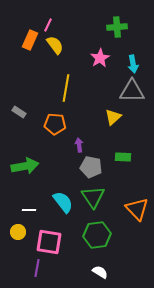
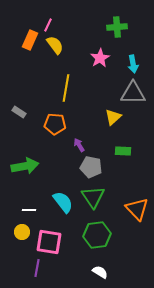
gray triangle: moved 1 px right, 2 px down
purple arrow: rotated 24 degrees counterclockwise
green rectangle: moved 6 px up
yellow circle: moved 4 px right
